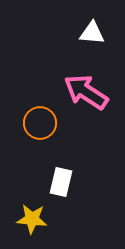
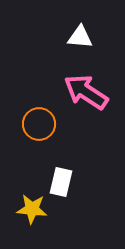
white triangle: moved 12 px left, 4 px down
orange circle: moved 1 px left, 1 px down
yellow star: moved 10 px up
